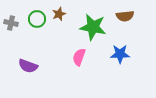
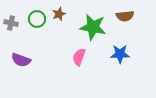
purple semicircle: moved 7 px left, 6 px up
